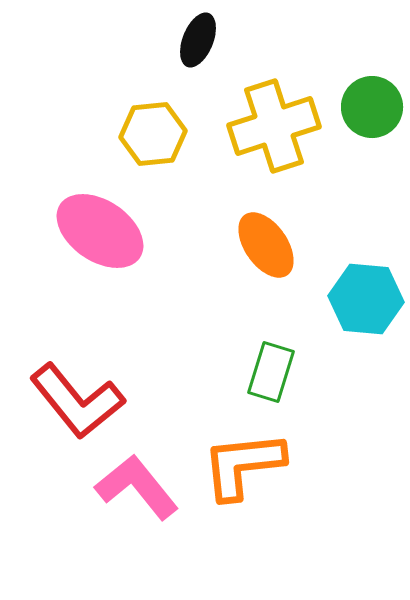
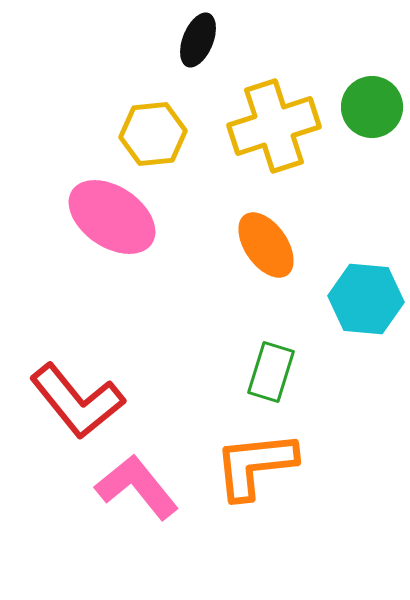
pink ellipse: moved 12 px right, 14 px up
orange L-shape: moved 12 px right
